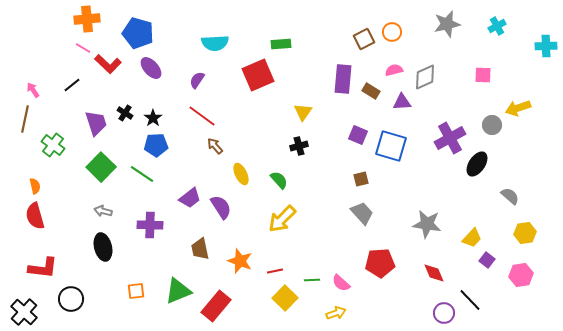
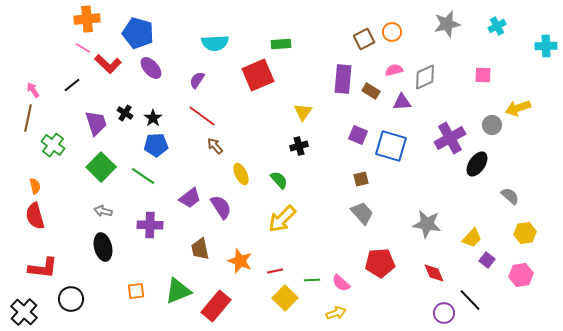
brown line at (25, 119): moved 3 px right, 1 px up
green line at (142, 174): moved 1 px right, 2 px down
